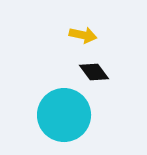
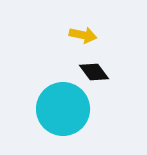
cyan circle: moved 1 px left, 6 px up
